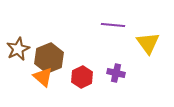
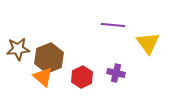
brown star: rotated 20 degrees clockwise
